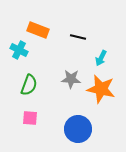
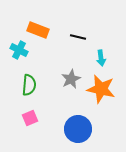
cyan arrow: rotated 35 degrees counterclockwise
gray star: rotated 30 degrees counterclockwise
green semicircle: rotated 15 degrees counterclockwise
pink square: rotated 28 degrees counterclockwise
